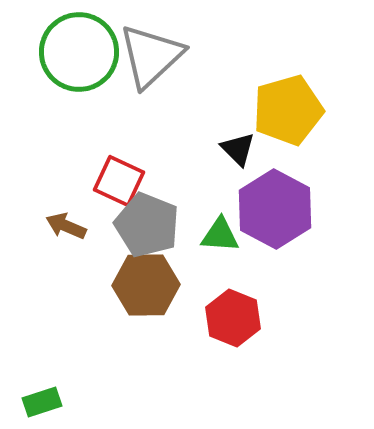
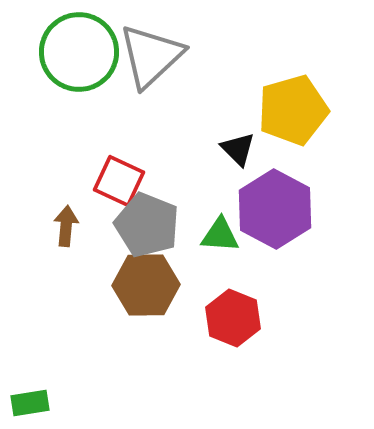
yellow pentagon: moved 5 px right
brown arrow: rotated 72 degrees clockwise
green rectangle: moved 12 px left, 1 px down; rotated 9 degrees clockwise
